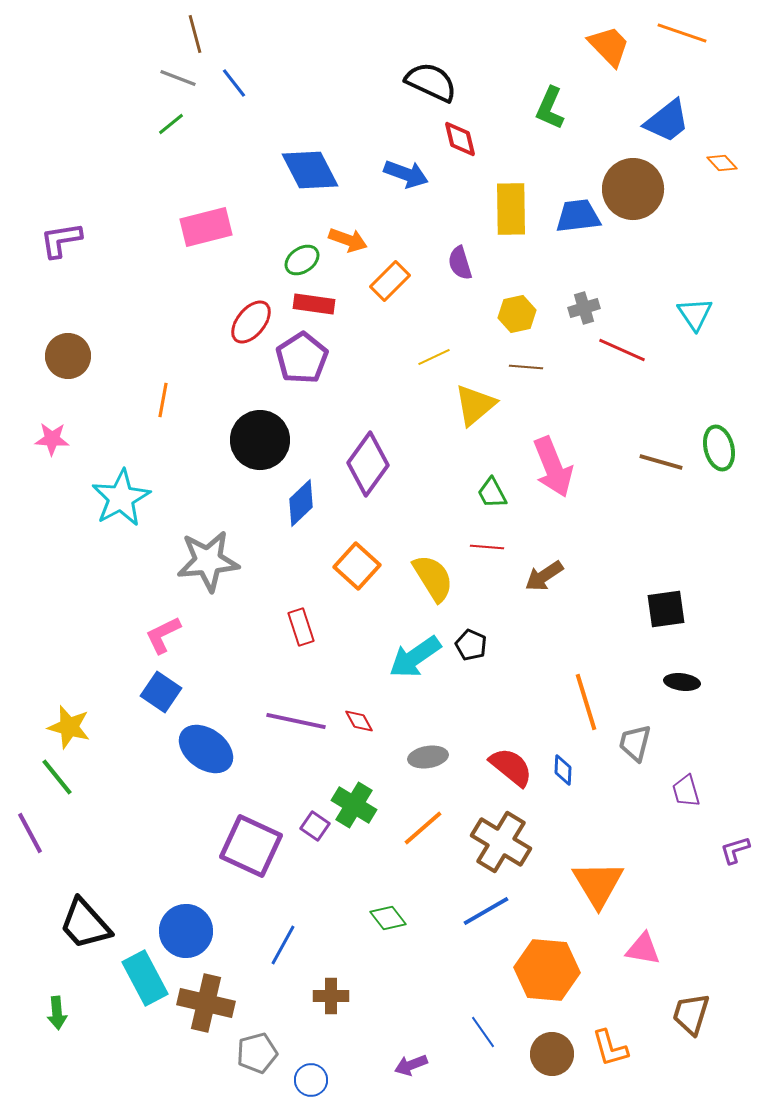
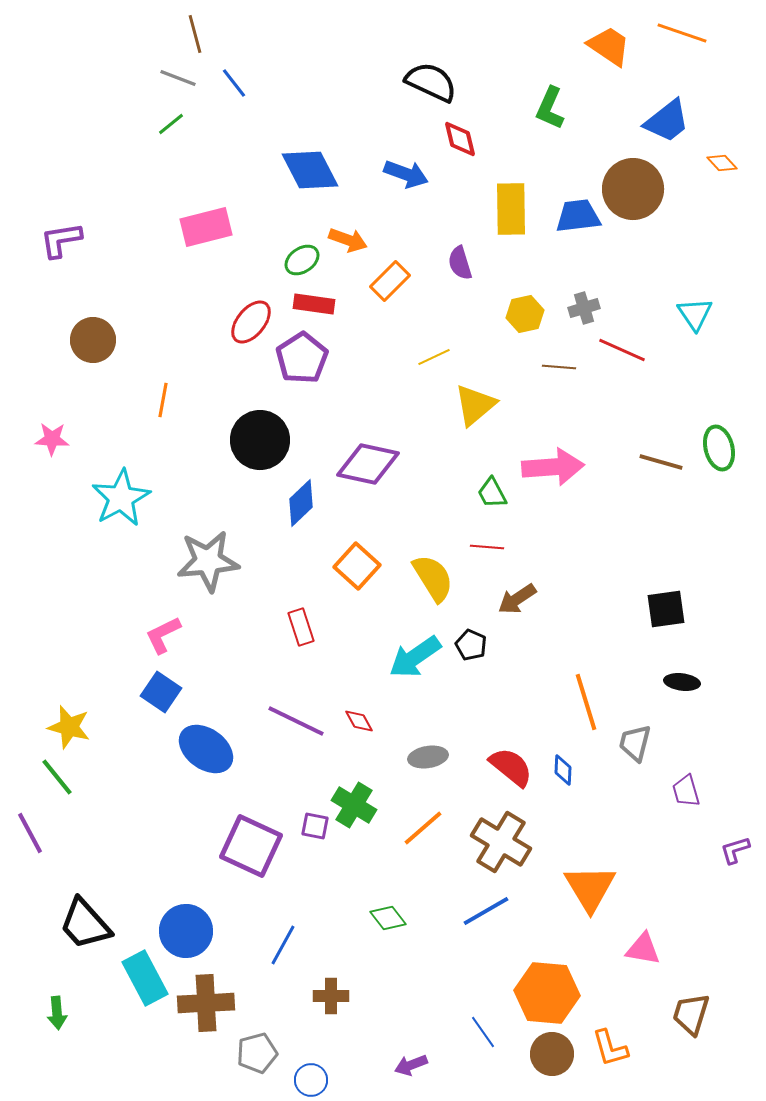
orange trapezoid at (609, 46): rotated 12 degrees counterclockwise
yellow hexagon at (517, 314): moved 8 px right
brown circle at (68, 356): moved 25 px right, 16 px up
brown line at (526, 367): moved 33 px right
purple diamond at (368, 464): rotated 66 degrees clockwise
pink arrow at (553, 467): rotated 72 degrees counterclockwise
brown arrow at (544, 576): moved 27 px left, 23 px down
purple line at (296, 721): rotated 14 degrees clockwise
purple square at (315, 826): rotated 24 degrees counterclockwise
orange triangle at (598, 884): moved 8 px left, 4 px down
orange hexagon at (547, 970): moved 23 px down
brown cross at (206, 1003): rotated 16 degrees counterclockwise
